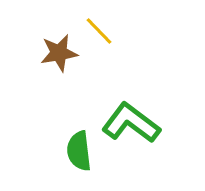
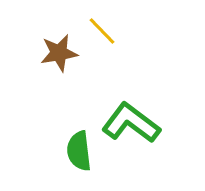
yellow line: moved 3 px right
